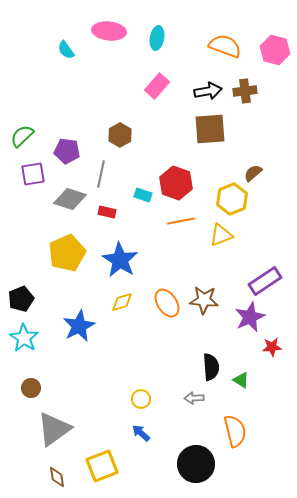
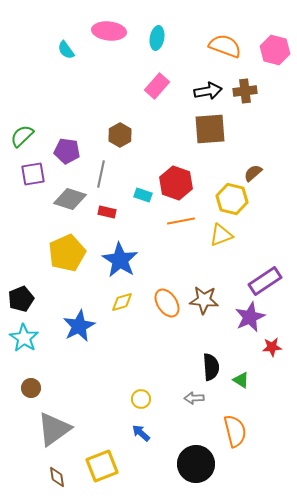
yellow hexagon at (232, 199): rotated 24 degrees counterclockwise
